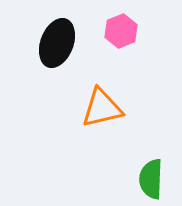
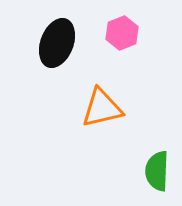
pink hexagon: moved 1 px right, 2 px down
green semicircle: moved 6 px right, 8 px up
